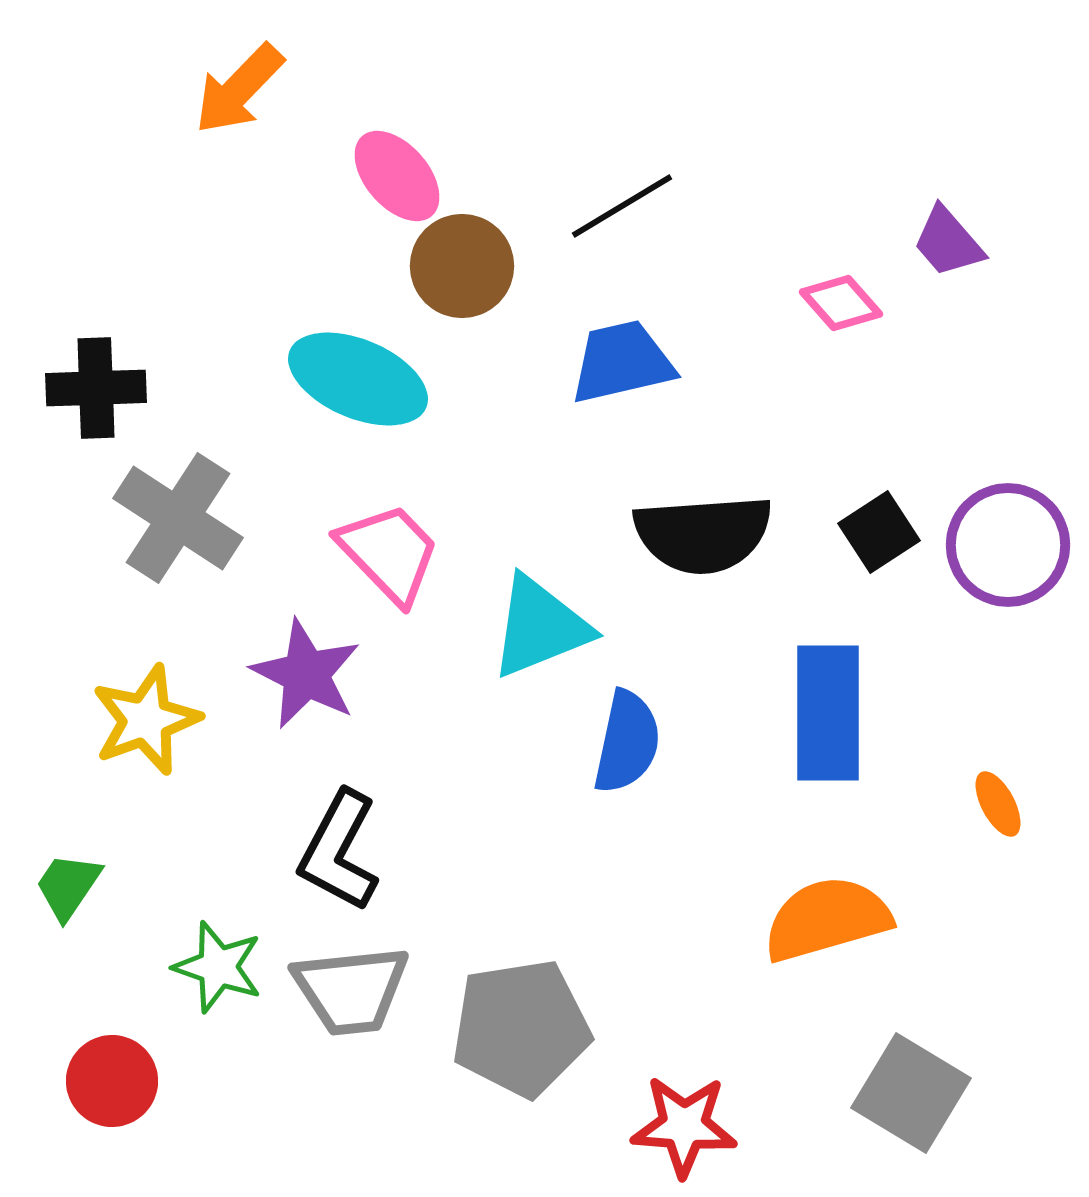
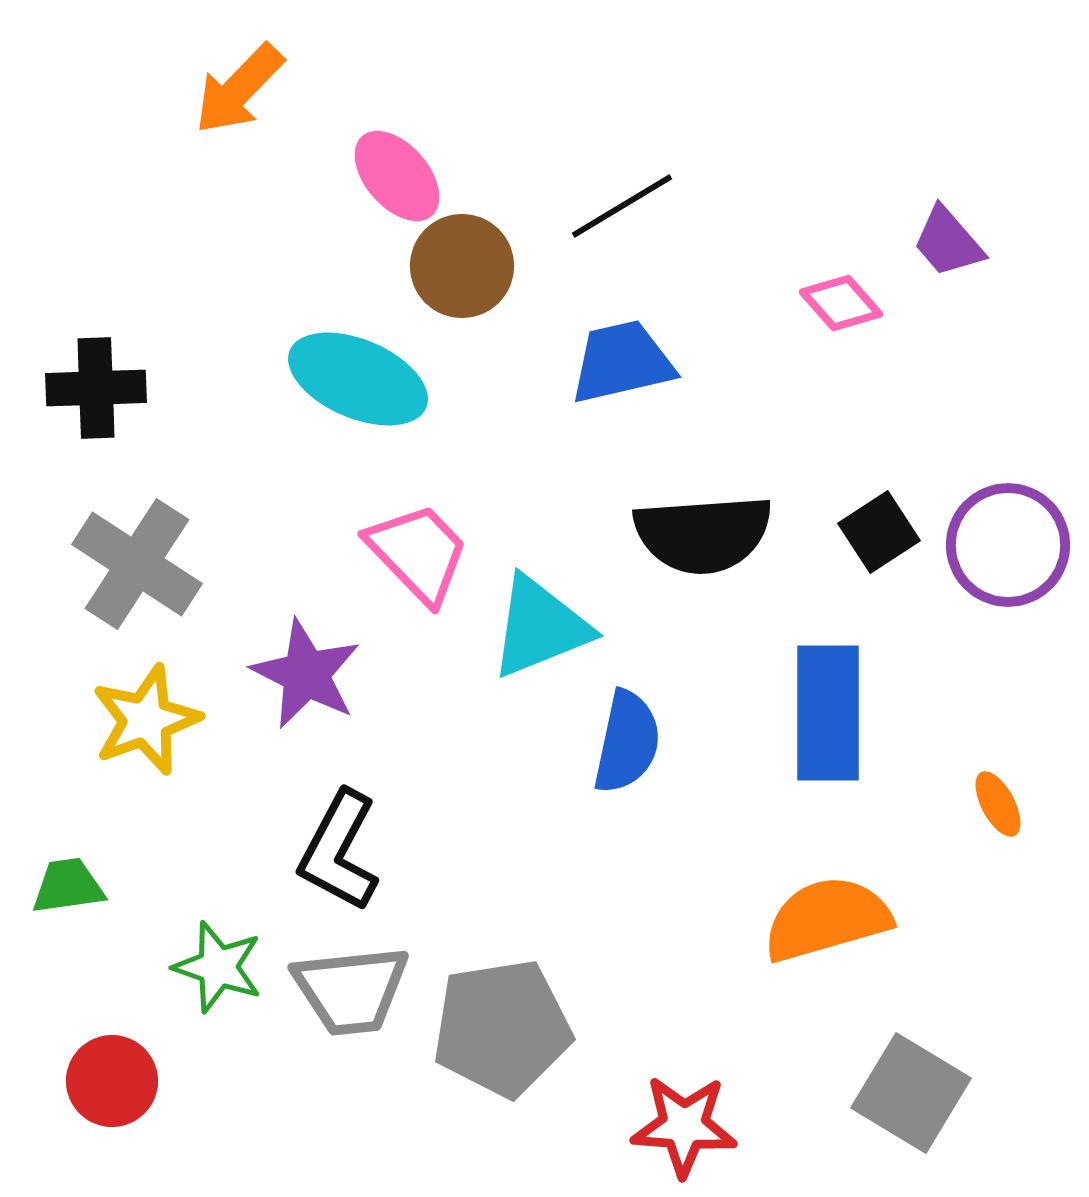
gray cross: moved 41 px left, 46 px down
pink trapezoid: moved 29 px right
green trapezoid: rotated 48 degrees clockwise
gray pentagon: moved 19 px left
